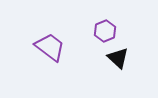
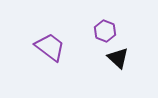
purple hexagon: rotated 15 degrees counterclockwise
